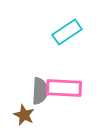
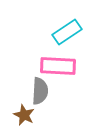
pink rectangle: moved 6 px left, 22 px up
